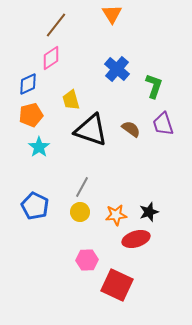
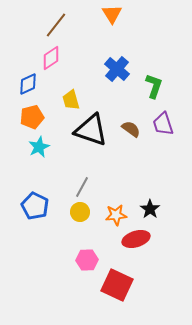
orange pentagon: moved 1 px right, 2 px down
cyan star: rotated 10 degrees clockwise
black star: moved 1 px right, 3 px up; rotated 18 degrees counterclockwise
